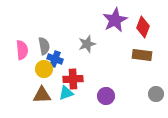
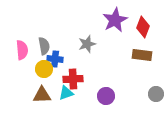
blue cross: rotated 14 degrees counterclockwise
